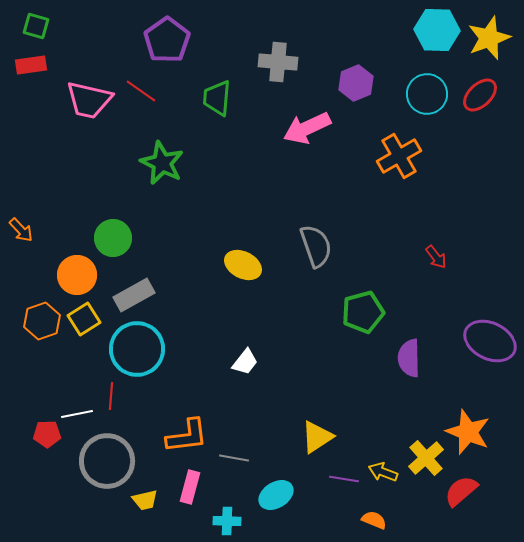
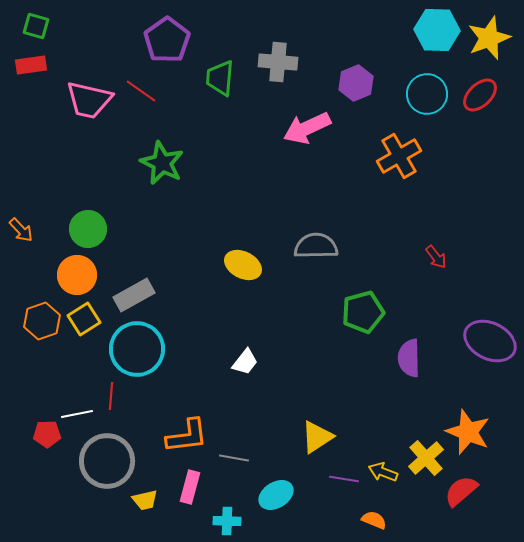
green trapezoid at (217, 98): moved 3 px right, 20 px up
green circle at (113, 238): moved 25 px left, 9 px up
gray semicircle at (316, 246): rotated 72 degrees counterclockwise
